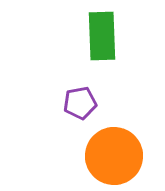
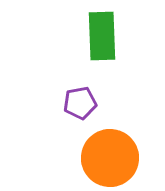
orange circle: moved 4 px left, 2 px down
